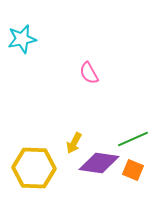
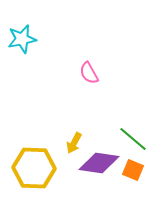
green line: rotated 64 degrees clockwise
